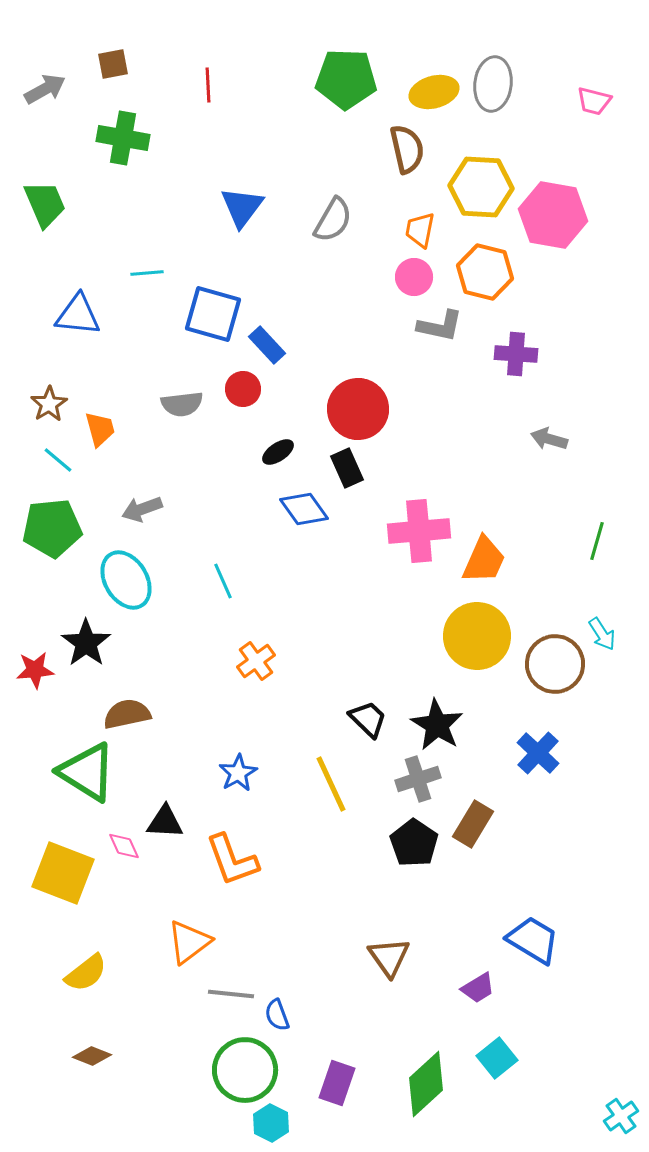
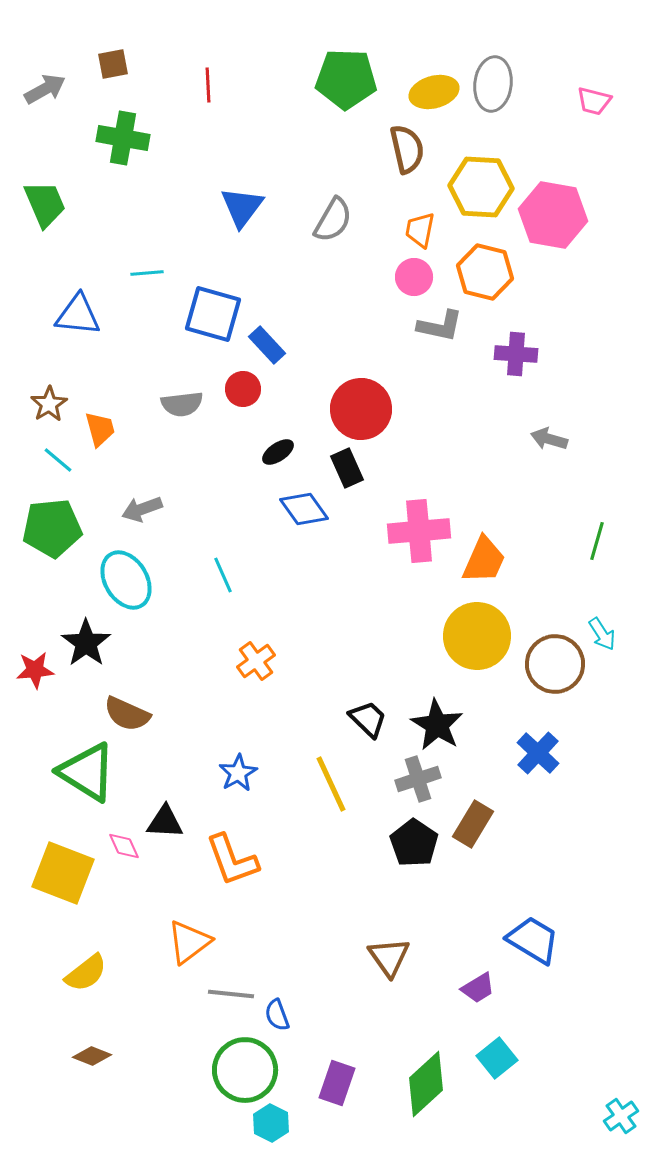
red circle at (358, 409): moved 3 px right
cyan line at (223, 581): moved 6 px up
brown semicircle at (127, 714): rotated 144 degrees counterclockwise
